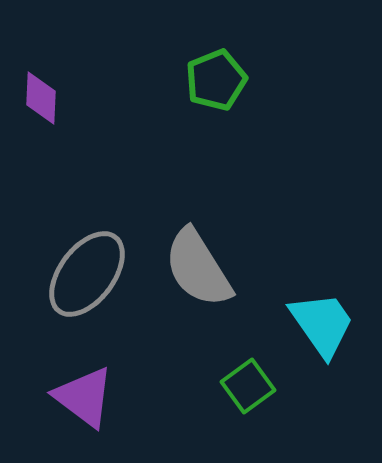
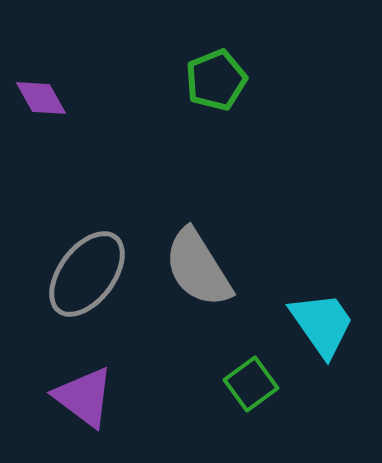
purple diamond: rotated 32 degrees counterclockwise
green square: moved 3 px right, 2 px up
